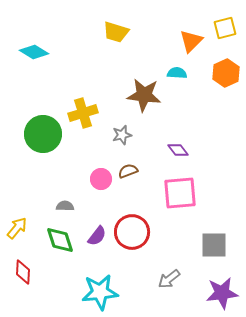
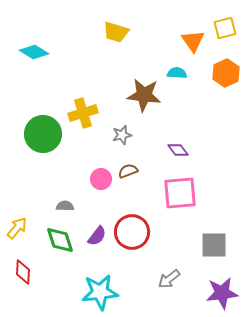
orange triangle: moved 2 px right; rotated 20 degrees counterclockwise
